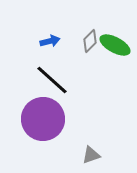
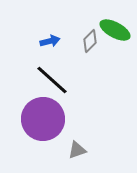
green ellipse: moved 15 px up
gray triangle: moved 14 px left, 5 px up
